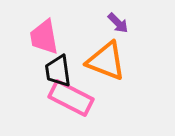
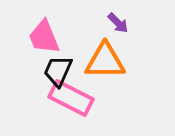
pink trapezoid: rotated 12 degrees counterclockwise
orange triangle: moved 1 px left; rotated 21 degrees counterclockwise
black trapezoid: rotated 32 degrees clockwise
